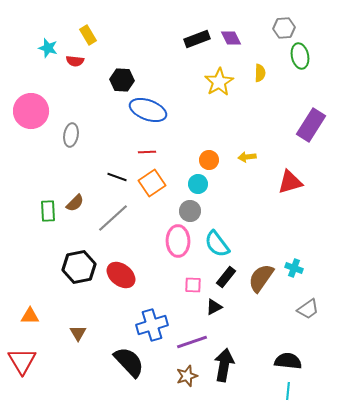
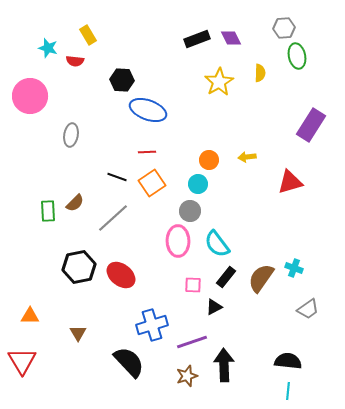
green ellipse at (300, 56): moved 3 px left
pink circle at (31, 111): moved 1 px left, 15 px up
black arrow at (224, 365): rotated 12 degrees counterclockwise
